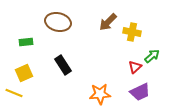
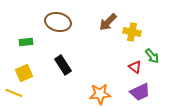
green arrow: rotated 91 degrees clockwise
red triangle: rotated 40 degrees counterclockwise
